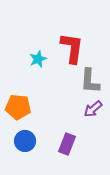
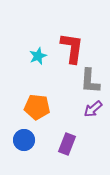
cyan star: moved 3 px up
orange pentagon: moved 19 px right
blue circle: moved 1 px left, 1 px up
